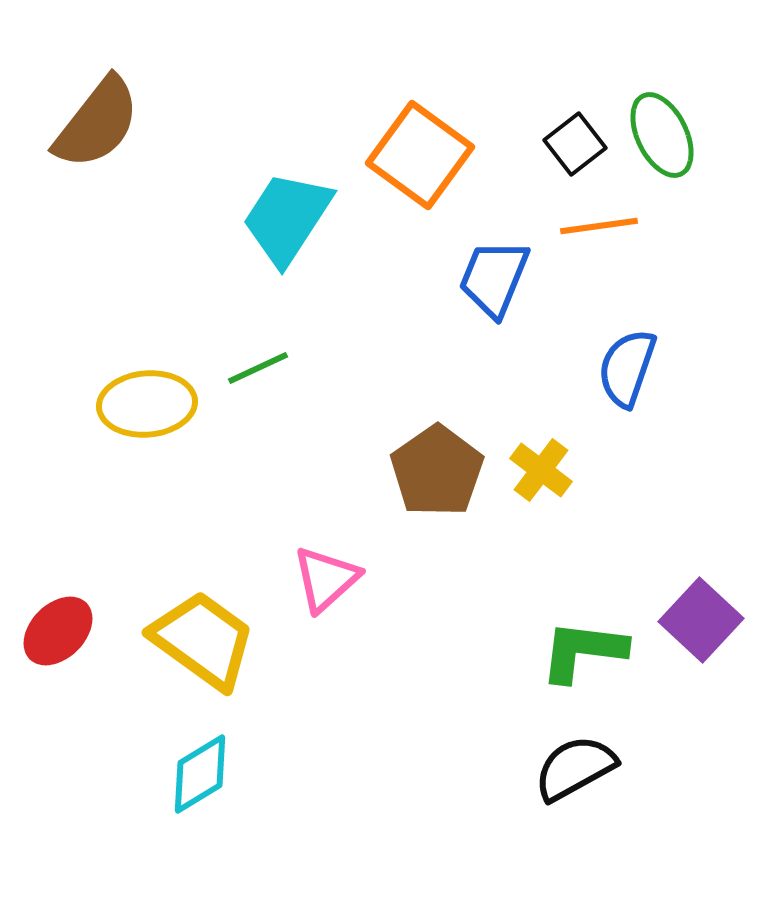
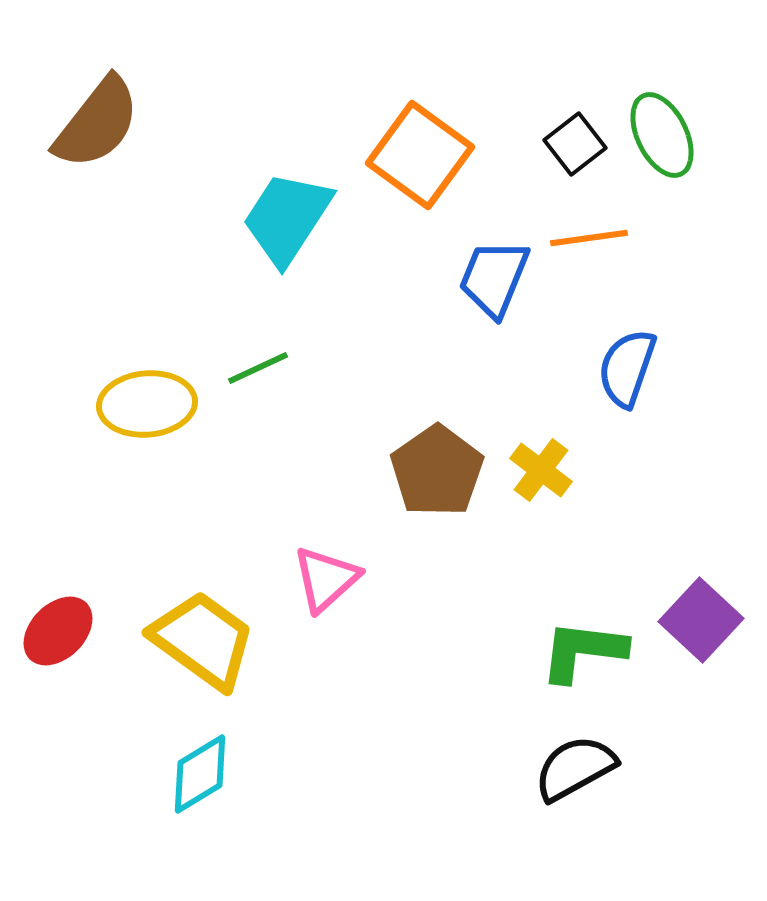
orange line: moved 10 px left, 12 px down
